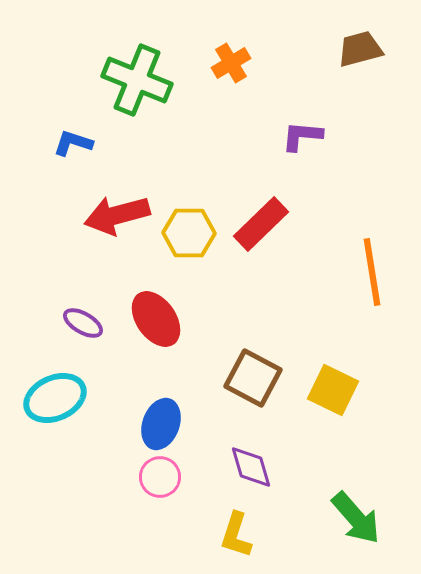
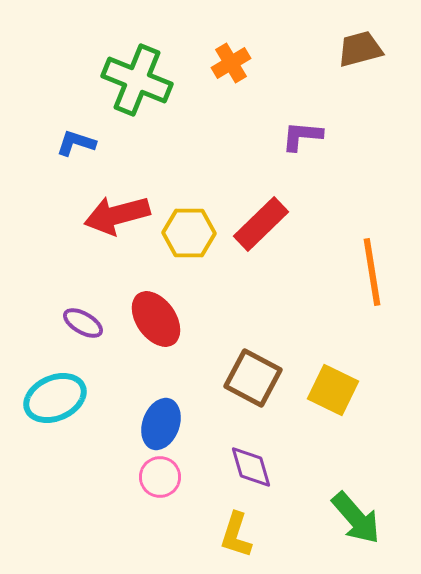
blue L-shape: moved 3 px right
